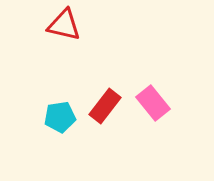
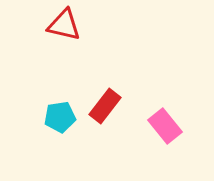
pink rectangle: moved 12 px right, 23 px down
